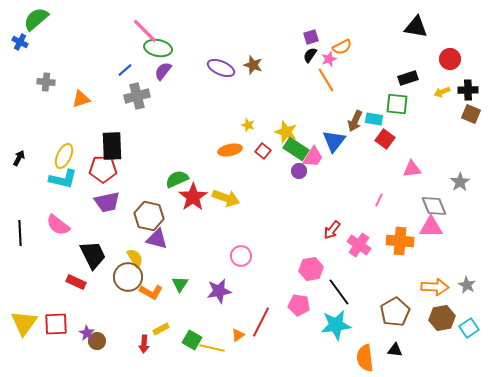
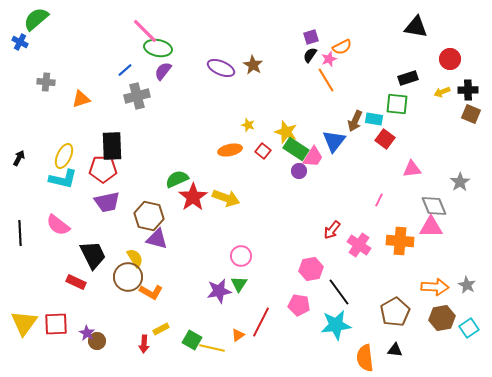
brown star at (253, 65): rotated 12 degrees clockwise
green triangle at (180, 284): moved 59 px right
